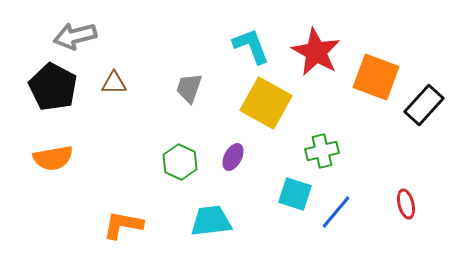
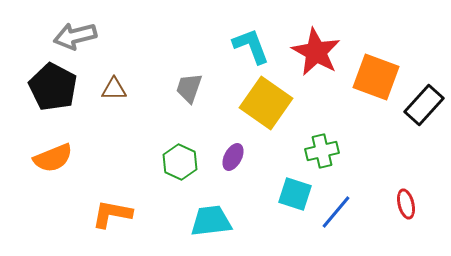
brown triangle: moved 6 px down
yellow square: rotated 6 degrees clockwise
orange semicircle: rotated 12 degrees counterclockwise
orange L-shape: moved 11 px left, 11 px up
